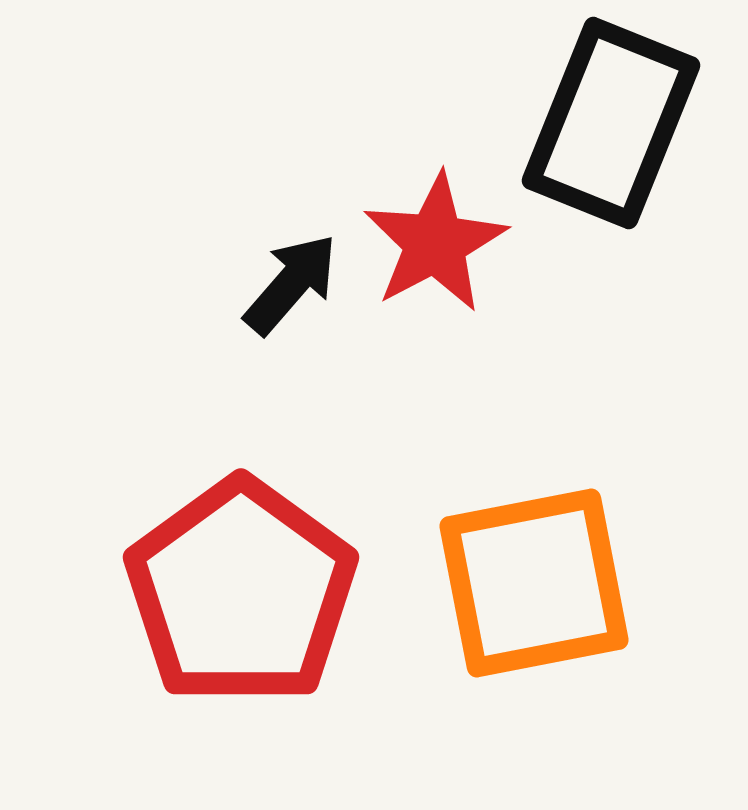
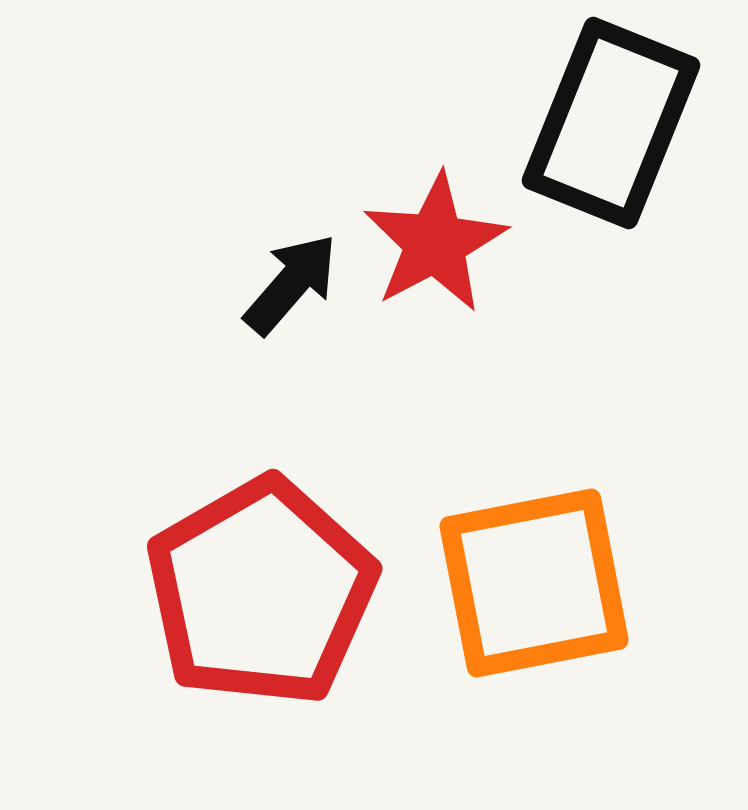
red pentagon: moved 20 px right; rotated 6 degrees clockwise
